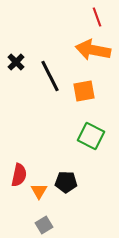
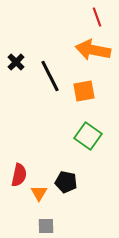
green square: moved 3 px left; rotated 8 degrees clockwise
black pentagon: rotated 10 degrees clockwise
orange triangle: moved 2 px down
gray square: moved 2 px right, 1 px down; rotated 30 degrees clockwise
